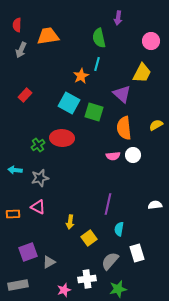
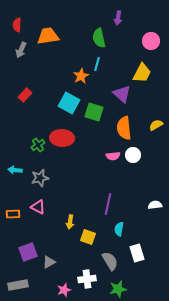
yellow square: moved 1 px left, 1 px up; rotated 35 degrees counterclockwise
gray semicircle: rotated 108 degrees clockwise
